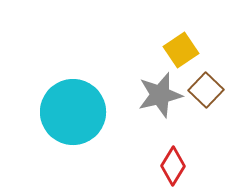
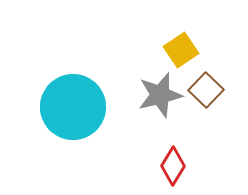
cyan circle: moved 5 px up
